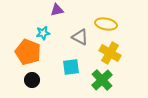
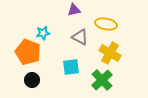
purple triangle: moved 17 px right
